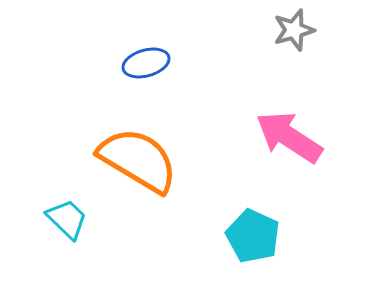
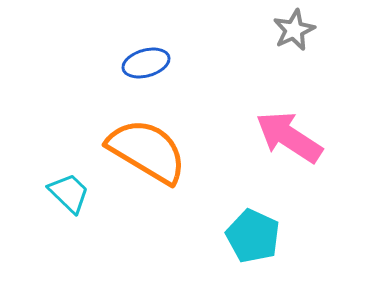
gray star: rotated 9 degrees counterclockwise
orange semicircle: moved 9 px right, 9 px up
cyan trapezoid: moved 2 px right, 26 px up
